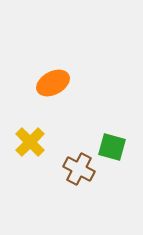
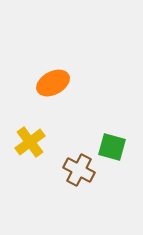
yellow cross: rotated 8 degrees clockwise
brown cross: moved 1 px down
